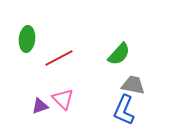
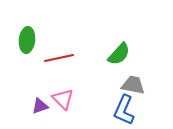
green ellipse: moved 1 px down
red line: rotated 16 degrees clockwise
